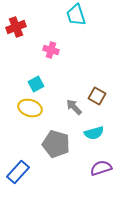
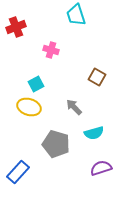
brown square: moved 19 px up
yellow ellipse: moved 1 px left, 1 px up
